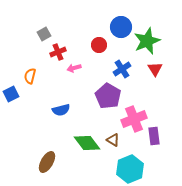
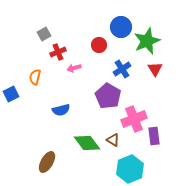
orange semicircle: moved 5 px right, 1 px down
